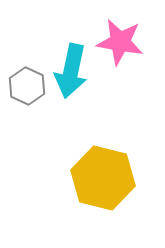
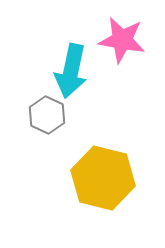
pink star: moved 2 px right, 2 px up
gray hexagon: moved 20 px right, 29 px down
